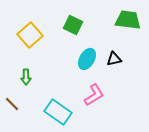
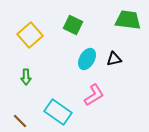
brown line: moved 8 px right, 17 px down
